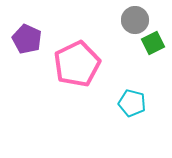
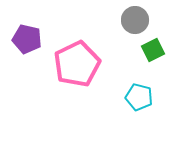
purple pentagon: rotated 12 degrees counterclockwise
green square: moved 7 px down
cyan pentagon: moved 7 px right, 6 px up
